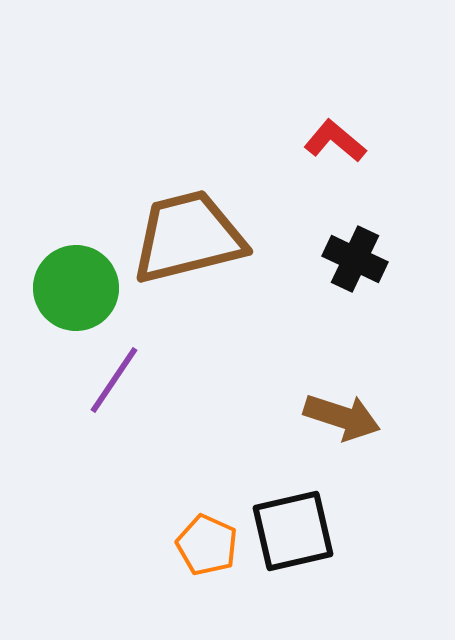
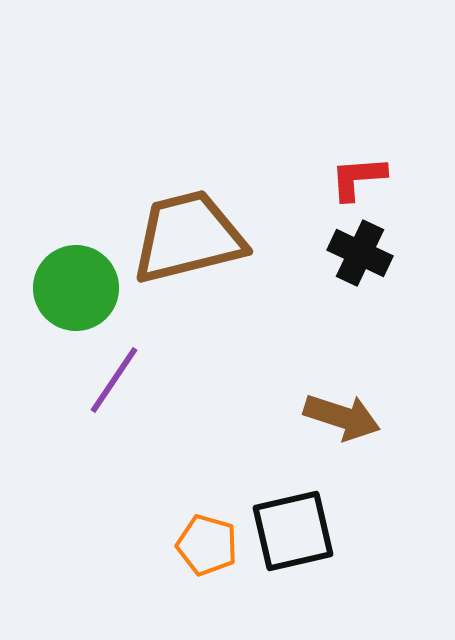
red L-shape: moved 23 px right, 37 px down; rotated 44 degrees counterclockwise
black cross: moved 5 px right, 6 px up
orange pentagon: rotated 8 degrees counterclockwise
